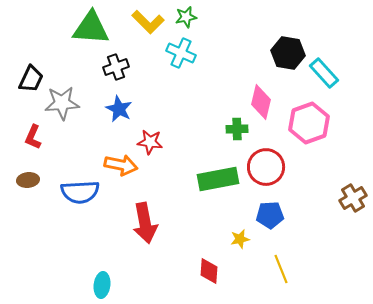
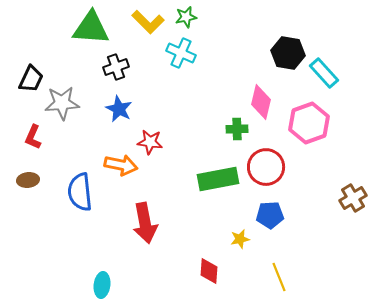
blue semicircle: rotated 87 degrees clockwise
yellow line: moved 2 px left, 8 px down
